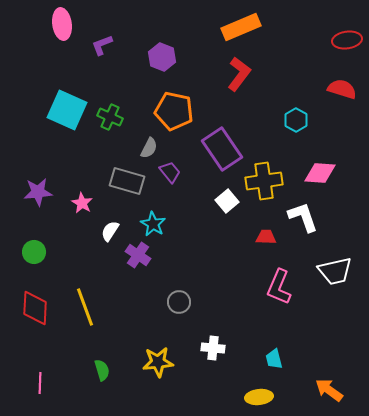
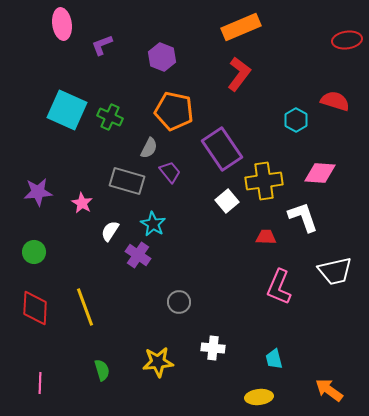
red semicircle: moved 7 px left, 12 px down
